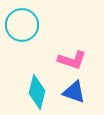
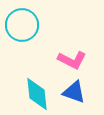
pink L-shape: rotated 8 degrees clockwise
cyan diamond: moved 2 px down; rotated 20 degrees counterclockwise
